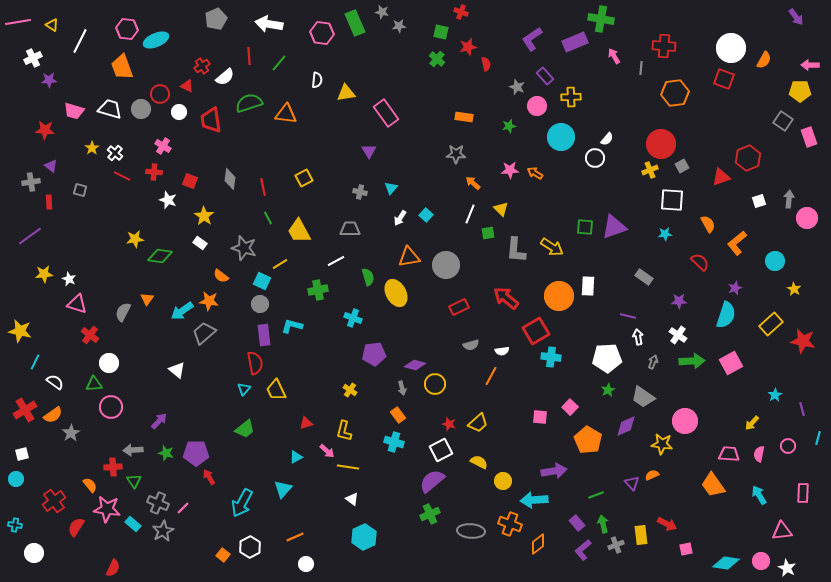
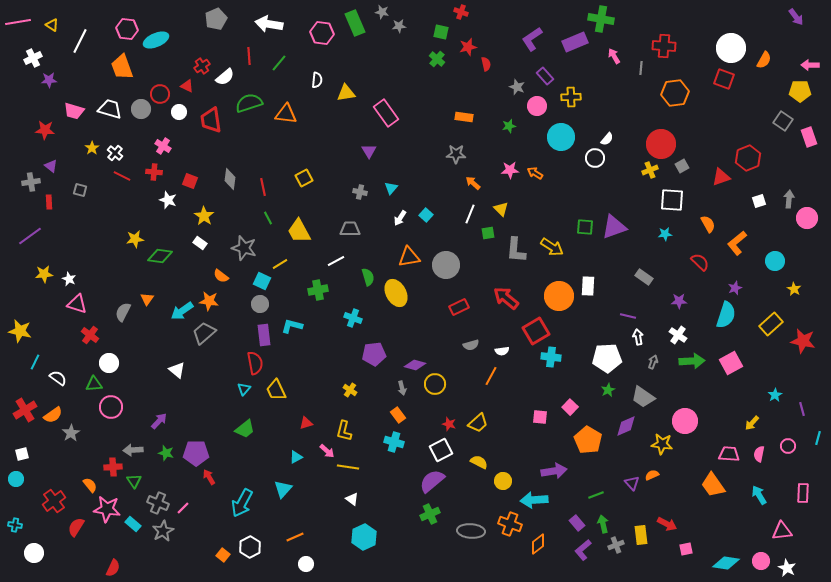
white semicircle at (55, 382): moved 3 px right, 4 px up
